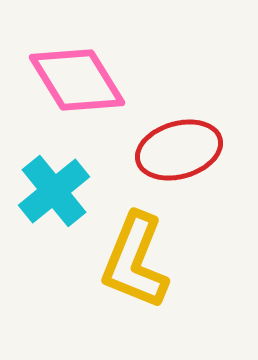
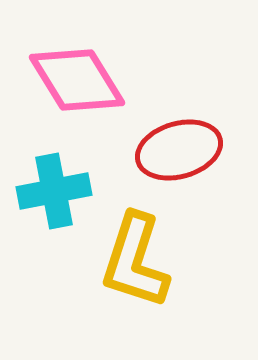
cyan cross: rotated 28 degrees clockwise
yellow L-shape: rotated 4 degrees counterclockwise
